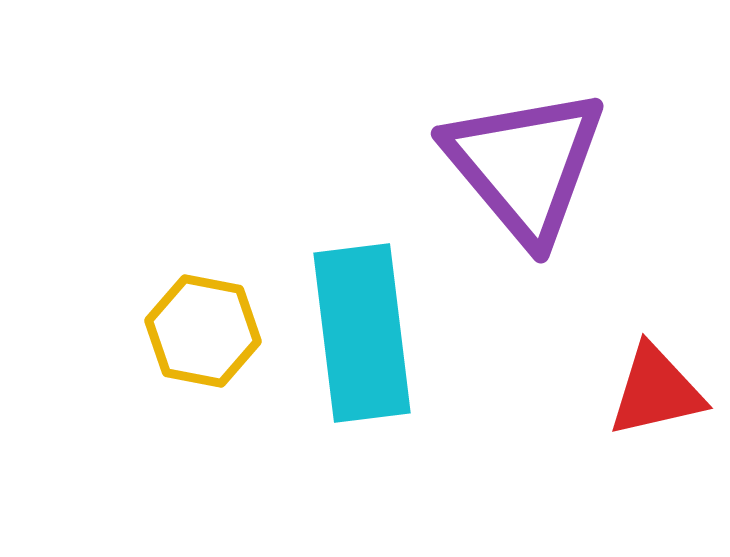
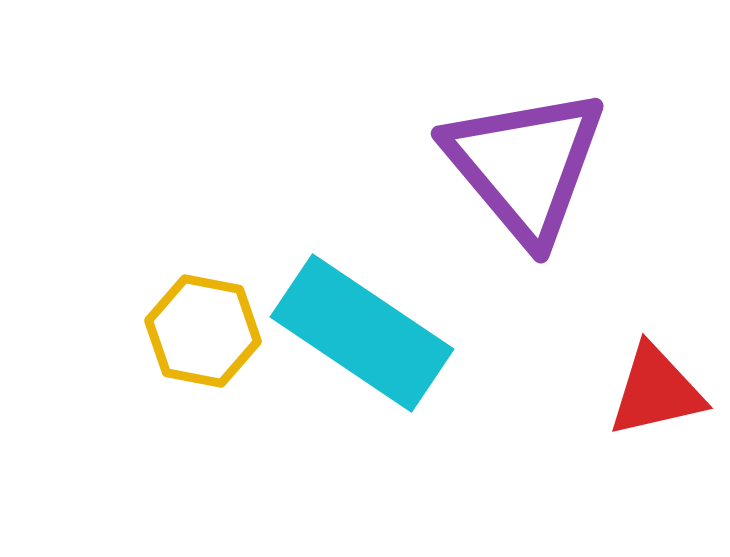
cyan rectangle: rotated 49 degrees counterclockwise
